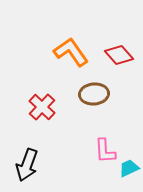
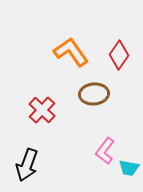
red diamond: rotated 76 degrees clockwise
red cross: moved 3 px down
pink L-shape: rotated 40 degrees clockwise
cyan trapezoid: rotated 145 degrees counterclockwise
